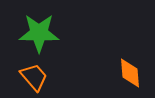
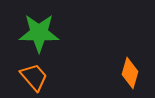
orange diamond: rotated 20 degrees clockwise
